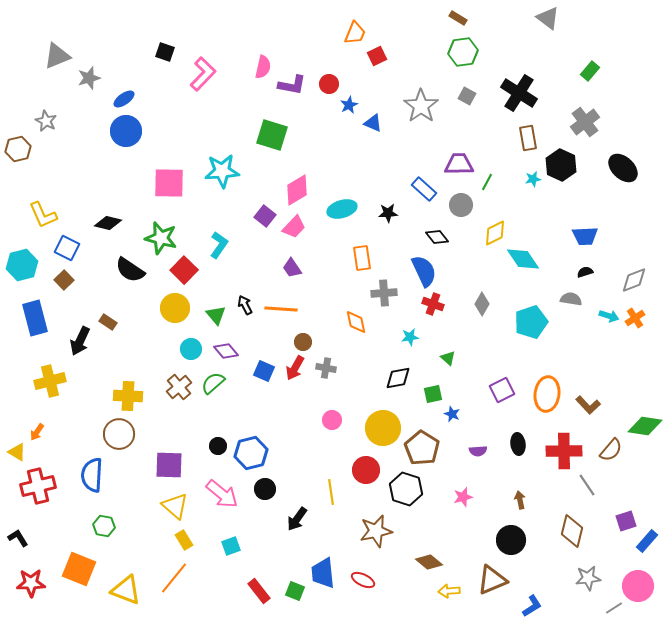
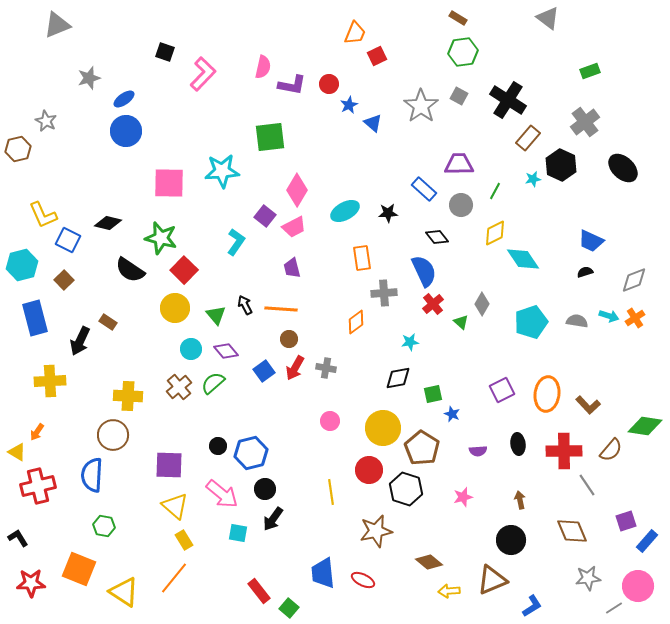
gray triangle at (57, 56): moved 31 px up
green rectangle at (590, 71): rotated 30 degrees clockwise
black cross at (519, 93): moved 11 px left, 7 px down
gray square at (467, 96): moved 8 px left
blue triangle at (373, 123): rotated 18 degrees clockwise
green square at (272, 135): moved 2 px left, 2 px down; rotated 24 degrees counterclockwise
brown rectangle at (528, 138): rotated 50 degrees clockwise
green line at (487, 182): moved 8 px right, 9 px down
pink diamond at (297, 190): rotated 28 degrees counterclockwise
cyan ellipse at (342, 209): moved 3 px right, 2 px down; rotated 12 degrees counterclockwise
pink trapezoid at (294, 227): rotated 20 degrees clockwise
blue trapezoid at (585, 236): moved 6 px right, 5 px down; rotated 28 degrees clockwise
cyan L-shape at (219, 245): moved 17 px right, 3 px up
blue square at (67, 248): moved 1 px right, 8 px up
purple trapezoid at (292, 268): rotated 20 degrees clockwise
gray semicircle at (571, 299): moved 6 px right, 22 px down
red cross at (433, 304): rotated 30 degrees clockwise
orange diamond at (356, 322): rotated 65 degrees clockwise
cyan star at (410, 337): moved 5 px down
brown circle at (303, 342): moved 14 px left, 3 px up
green triangle at (448, 358): moved 13 px right, 36 px up
blue square at (264, 371): rotated 30 degrees clockwise
yellow cross at (50, 381): rotated 12 degrees clockwise
pink circle at (332, 420): moved 2 px left, 1 px down
brown circle at (119, 434): moved 6 px left, 1 px down
red circle at (366, 470): moved 3 px right
black arrow at (297, 519): moved 24 px left
brown diamond at (572, 531): rotated 36 degrees counterclockwise
cyan square at (231, 546): moved 7 px right, 13 px up; rotated 30 degrees clockwise
yellow triangle at (126, 590): moved 2 px left, 2 px down; rotated 12 degrees clockwise
green square at (295, 591): moved 6 px left, 17 px down; rotated 18 degrees clockwise
